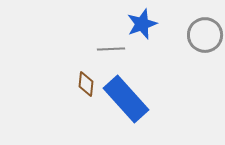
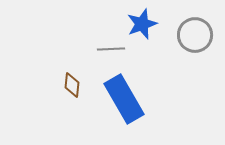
gray circle: moved 10 px left
brown diamond: moved 14 px left, 1 px down
blue rectangle: moved 2 px left; rotated 12 degrees clockwise
